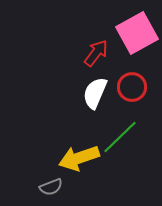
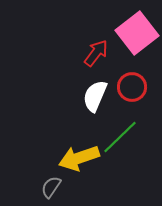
pink square: rotated 9 degrees counterclockwise
white semicircle: moved 3 px down
gray semicircle: rotated 145 degrees clockwise
